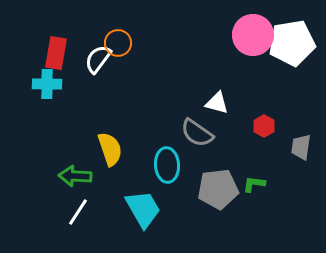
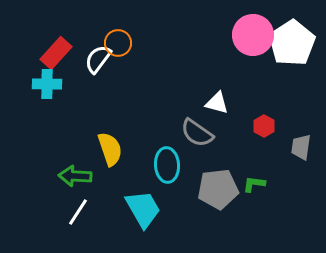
white pentagon: rotated 24 degrees counterclockwise
red rectangle: rotated 32 degrees clockwise
